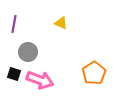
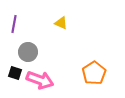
black square: moved 1 px right, 1 px up
